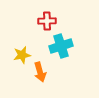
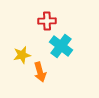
cyan cross: rotated 35 degrees counterclockwise
